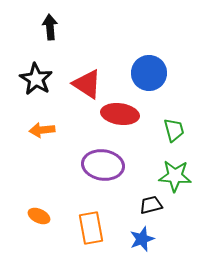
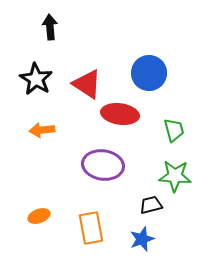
orange ellipse: rotated 45 degrees counterclockwise
